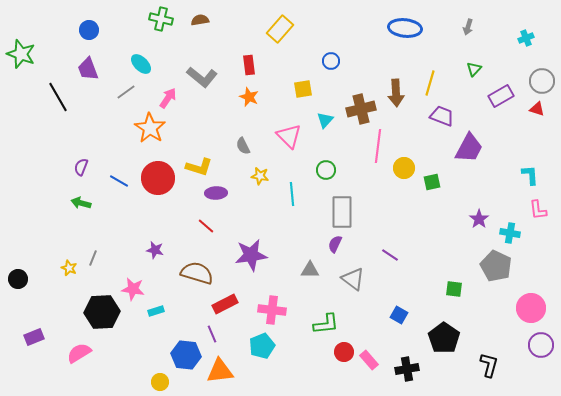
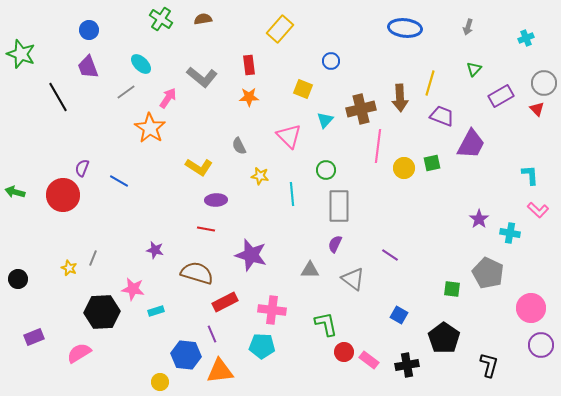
green cross at (161, 19): rotated 20 degrees clockwise
brown semicircle at (200, 20): moved 3 px right, 1 px up
purple trapezoid at (88, 69): moved 2 px up
gray circle at (542, 81): moved 2 px right, 2 px down
yellow square at (303, 89): rotated 30 degrees clockwise
brown arrow at (396, 93): moved 4 px right, 5 px down
orange star at (249, 97): rotated 24 degrees counterclockwise
red triangle at (537, 109): rotated 28 degrees clockwise
gray semicircle at (243, 146): moved 4 px left
purple trapezoid at (469, 148): moved 2 px right, 4 px up
purple semicircle at (81, 167): moved 1 px right, 1 px down
yellow L-shape at (199, 167): rotated 16 degrees clockwise
red circle at (158, 178): moved 95 px left, 17 px down
green square at (432, 182): moved 19 px up
purple ellipse at (216, 193): moved 7 px down
green arrow at (81, 203): moved 66 px left, 11 px up
pink L-shape at (538, 210): rotated 40 degrees counterclockwise
gray rectangle at (342, 212): moved 3 px left, 6 px up
red line at (206, 226): moved 3 px down; rotated 30 degrees counterclockwise
purple star at (251, 255): rotated 24 degrees clockwise
gray pentagon at (496, 266): moved 8 px left, 7 px down
green square at (454, 289): moved 2 px left
red rectangle at (225, 304): moved 2 px up
green L-shape at (326, 324): rotated 96 degrees counterclockwise
cyan pentagon at (262, 346): rotated 25 degrees clockwise
pink rectangle at (369, 360): rotated 12 degrees counterclockwise
black cross at (407, 369): moved 4 px up
